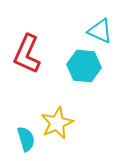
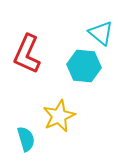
cyan triangle: moved 1 px right, 2 px down; rotated 16 degrees clockwise
yellow star: moved 2 px right, 7 px up
